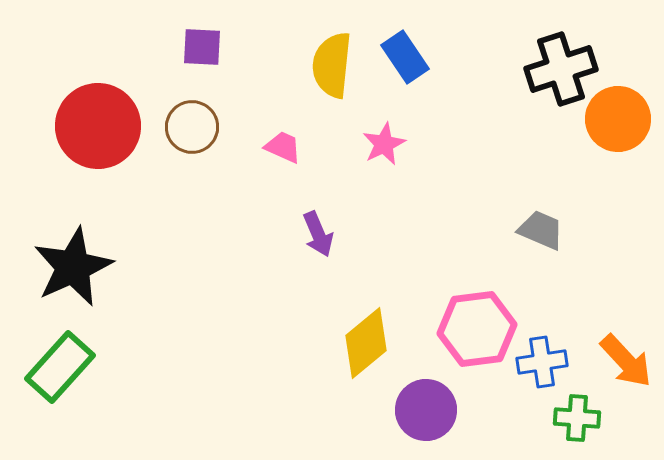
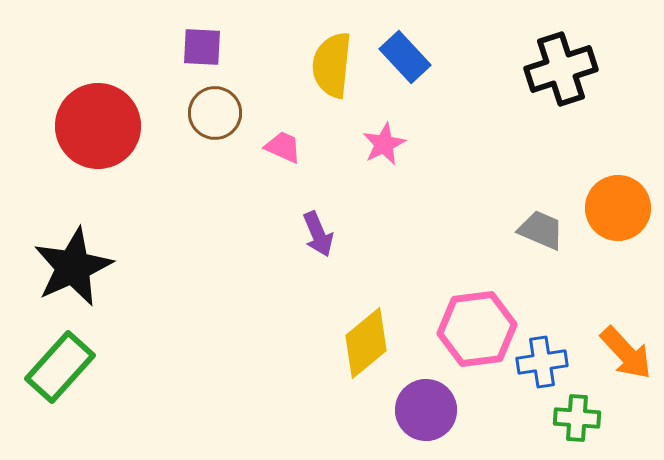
blue rectangle: rotated 9 degrees counterclockwise
orange circle: moved 89 px down
brown circle: moved 23 px right, 14 px up
orange arrow: moved 8 px up
